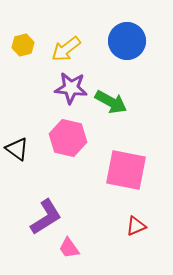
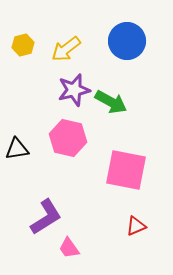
purple star: moved 3 px right, 2 px down; rotated 20 degrees counterclockwise
black triangle: rotated 45 degrees counterclockwise
